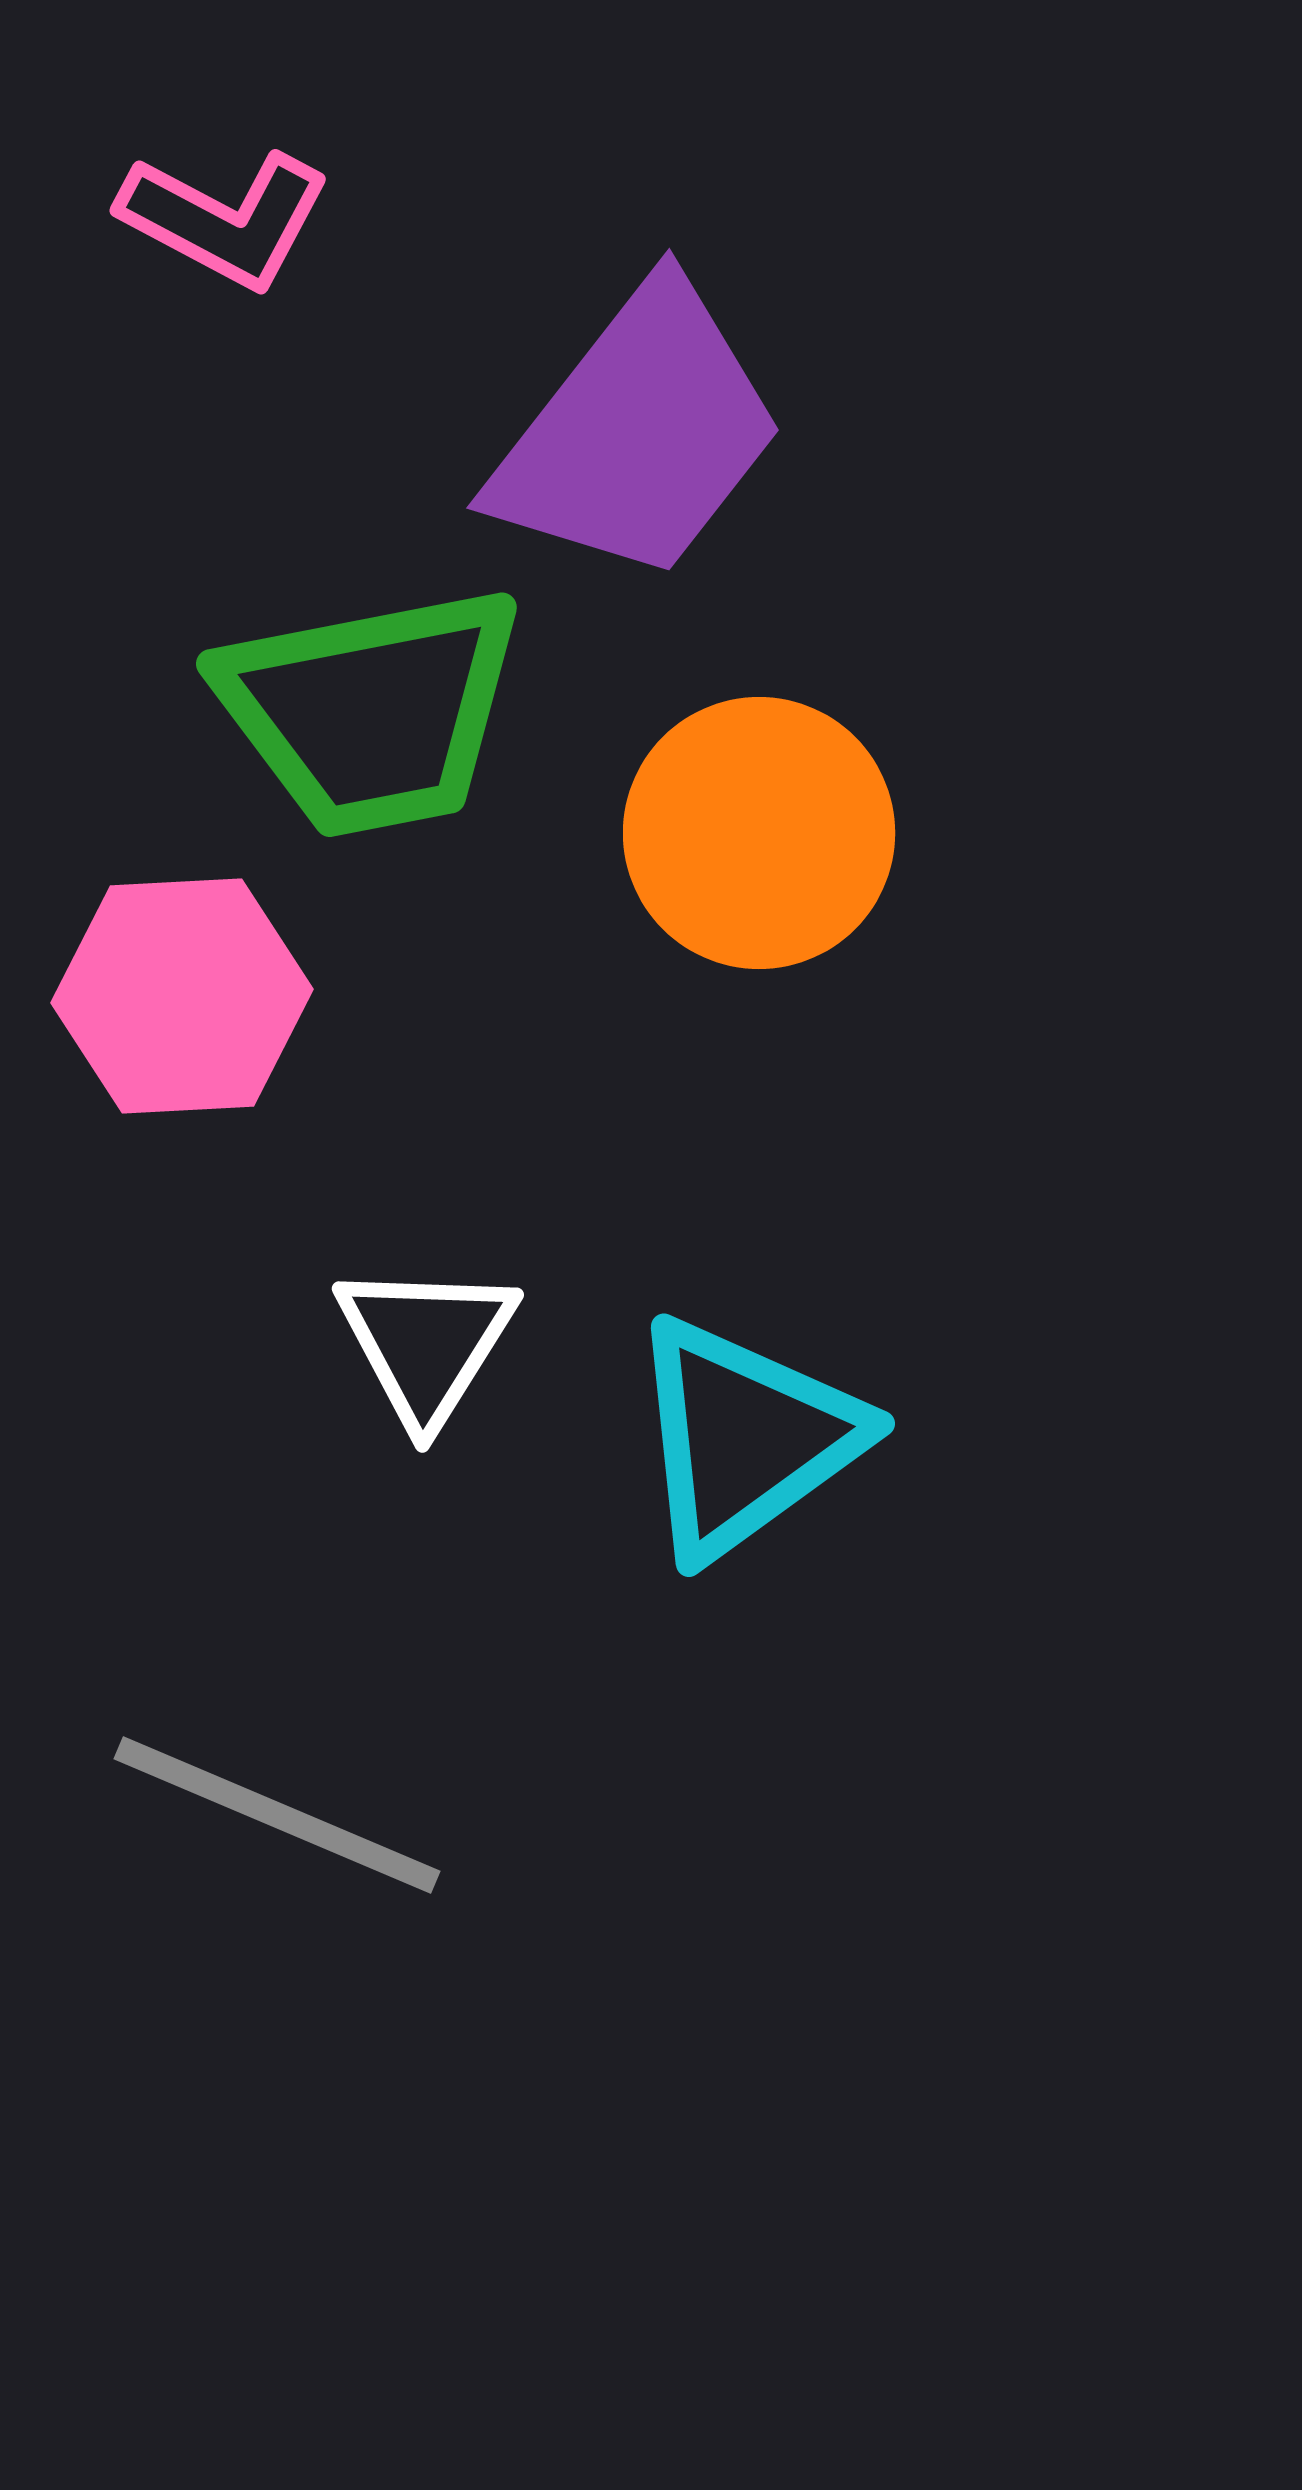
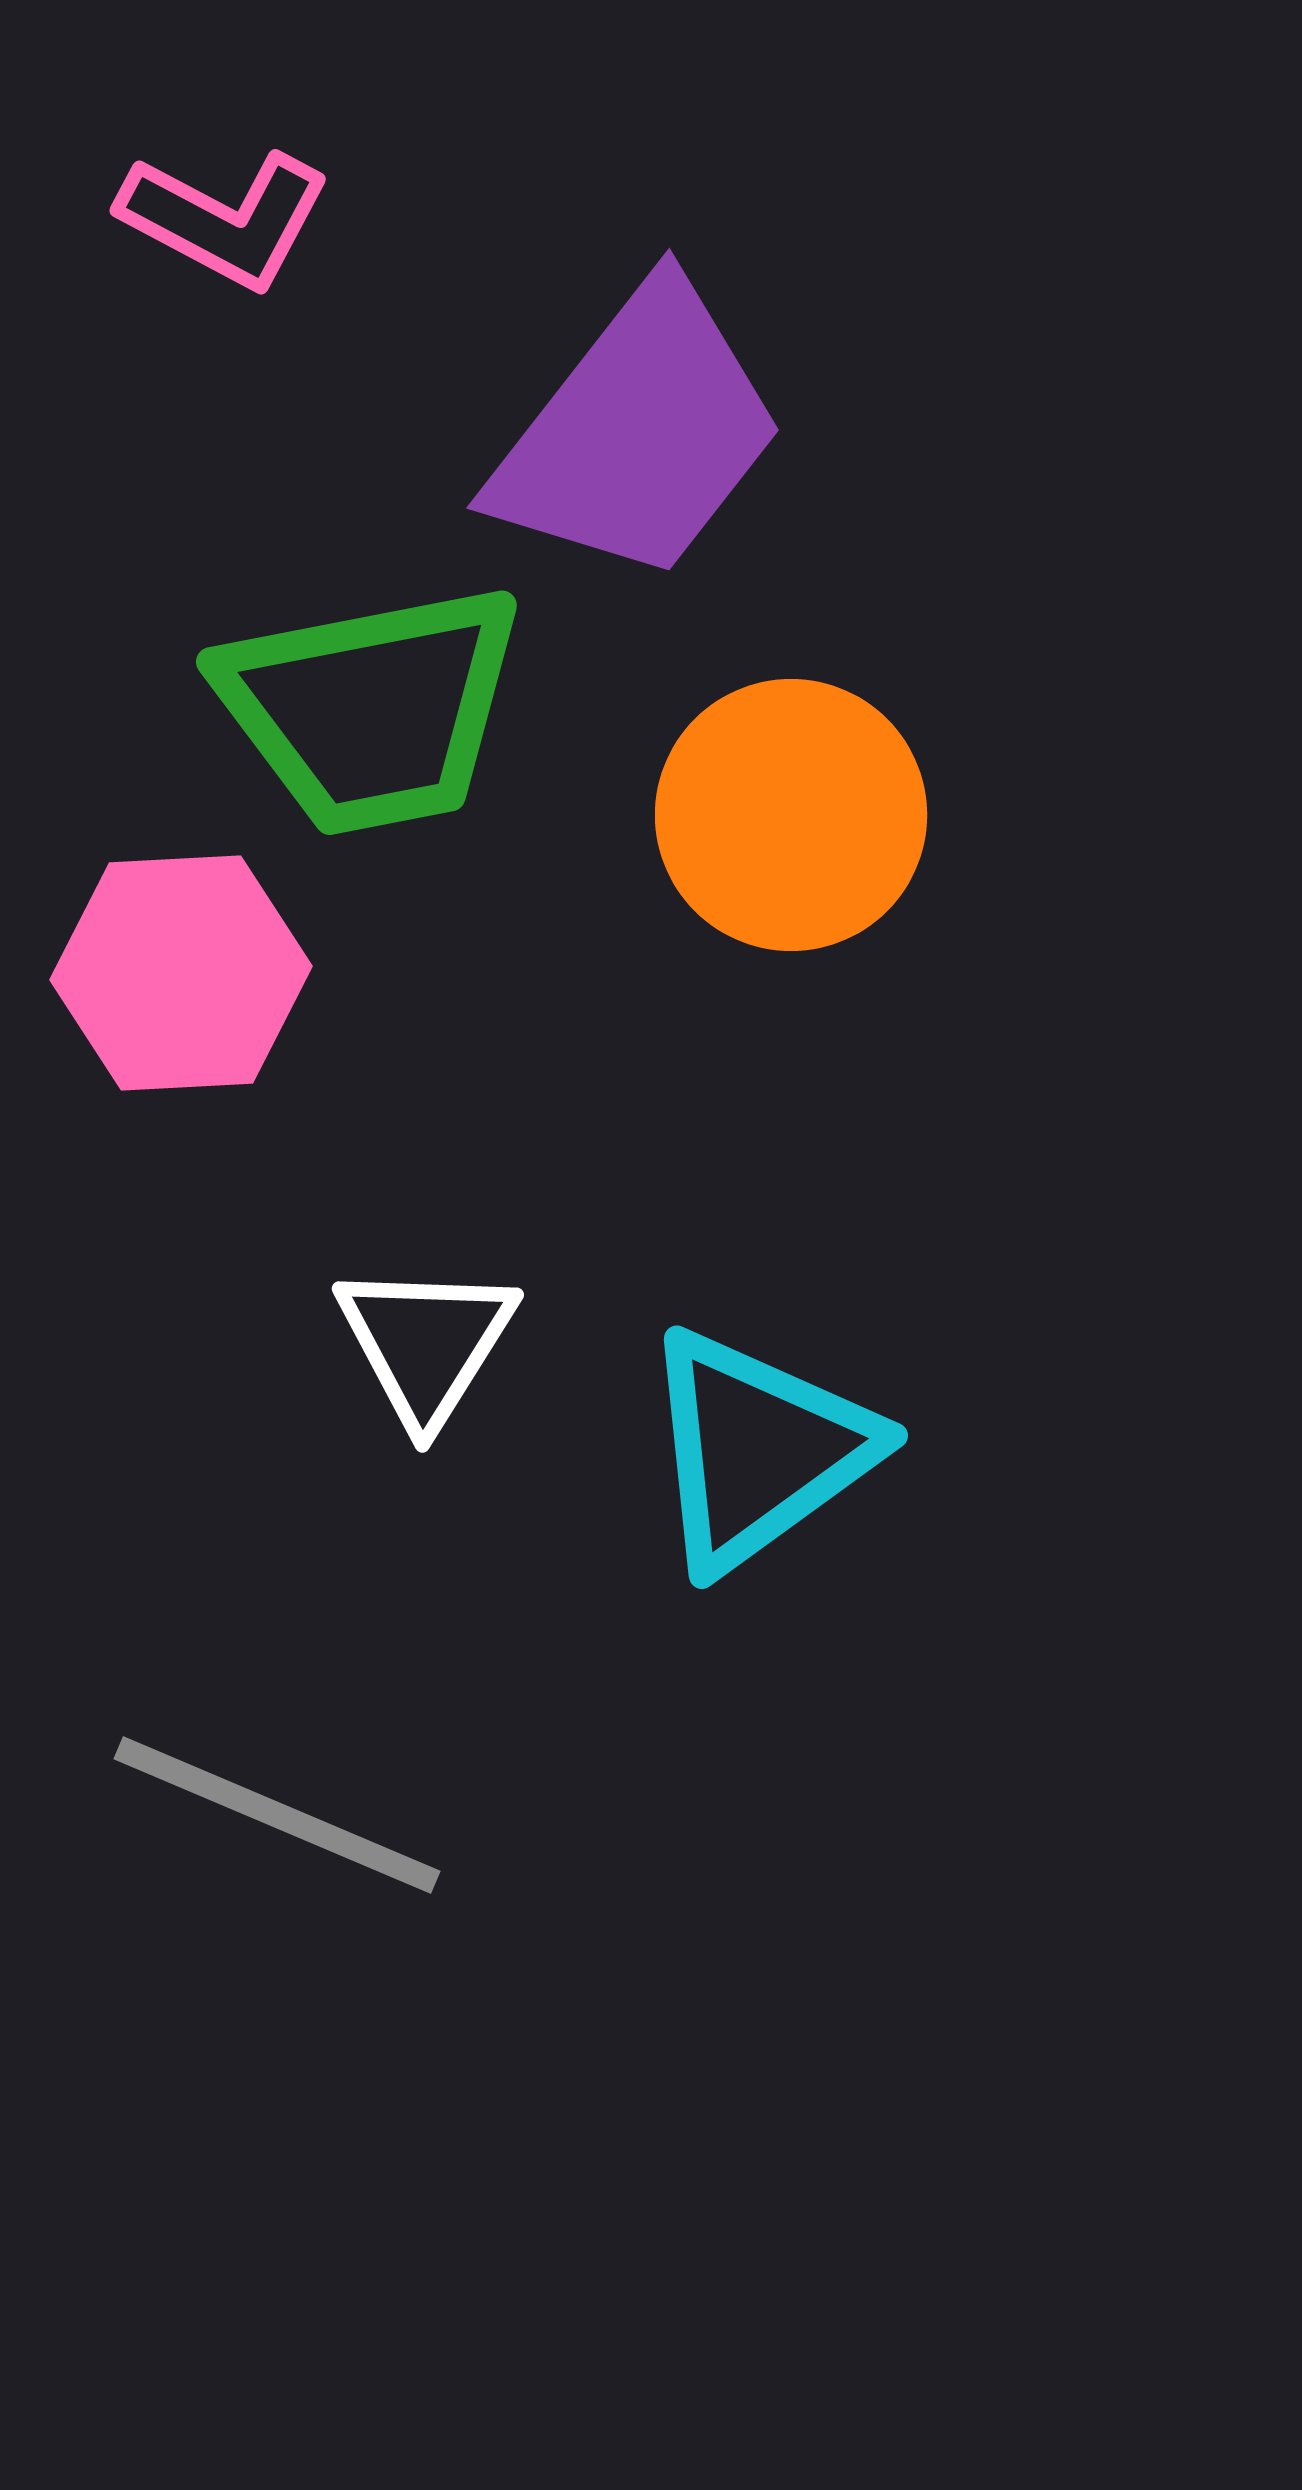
green trapezoid: moved 2 px up
orange circle: moved 32 px right, 18 px up
pink hexagon: moved 1 px left, 23 px up
cyan triangle: moved 13 px right, 12 px down
